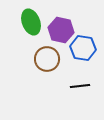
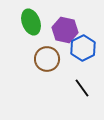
purple hexagon: moved 4 px right
blue hexagon: rotated 25 degrees clockwise
black line: moved 2 px right, 2 px down; rotated 60 degrees clockwise
